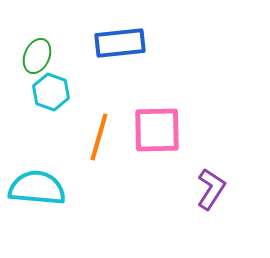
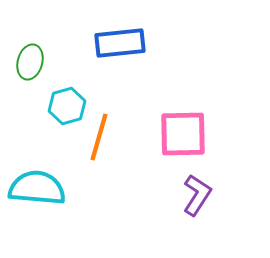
green ellipse: moved 7 px left, 6 px down; rotated 8 degrees counterclockwise
cyan hexagon: moved 16 px right, 14 px down; rotated 24 degrees clockwise
pink square: moved 26 px right, 4 px down
purple L-shape: moved 14 px left, 6 px down
